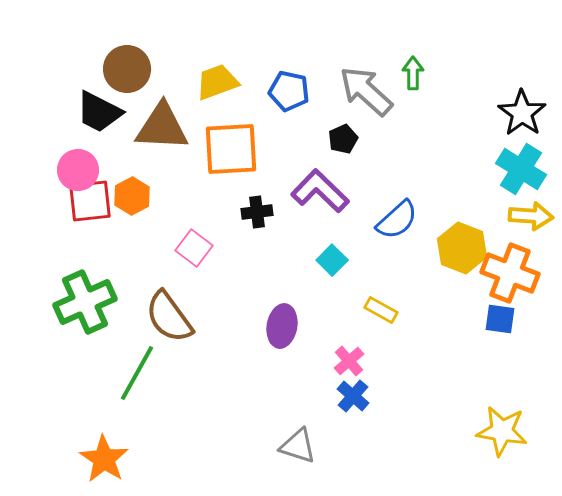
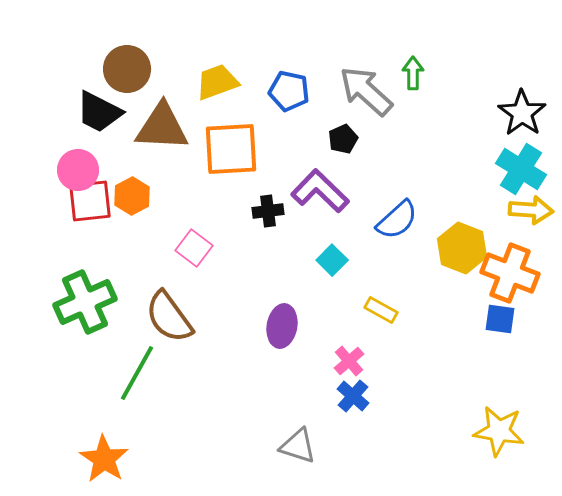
black cross: moved 11 px right, 1 px up
yellow arrow: moved 6 px up
yellow star: moved 3 px left
